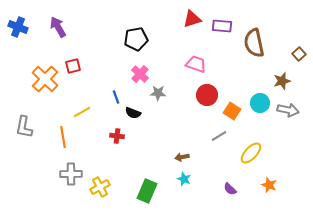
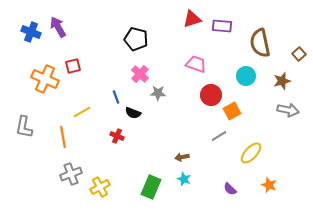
blue cross: moved 13 px right, 5 px down
black pentagon: rotated 25 degrees clockwise
brown semicircle: moved 6 px right
orange cross: rotated 20 degrees counterclockwise
red circle: moved 4 px right
cyan circle: moved 14 px left, 27 px up
orange square: rotated 30 degrees clockwise
red cross: rotated 16 degrees clockwise
gray cross: rotated 20 degrees counterclockwise
green rectangle: moved 4 px right, 4 px up
